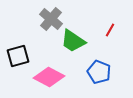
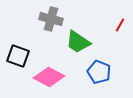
gray cross: rotated 25 degrees counterclockwise
red line: moved 10 px right, 5 px up
green trapezoid: moved 5 px right, 1 px down
black square: rotated 35 degrees clockwise
